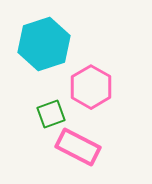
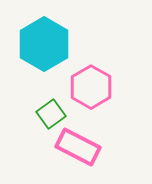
cyan hexagon: rotated 12 degrees counterclockwise
green square: rotated 16 degrees counterclockwise
